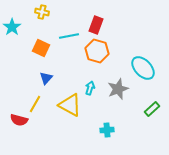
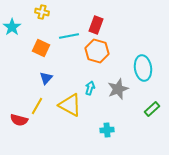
cyan ellipse: rotated 35 degrees clockwise
yellow line: moved 2 px right, 2 px down
